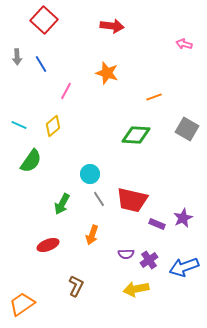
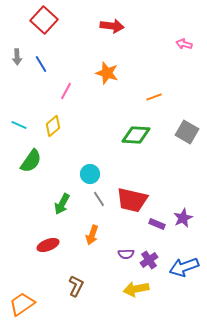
gray square: moved 3 px down
